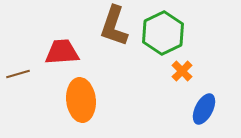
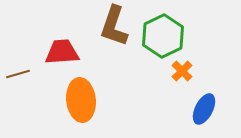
green hexagon: moved 3 px down
